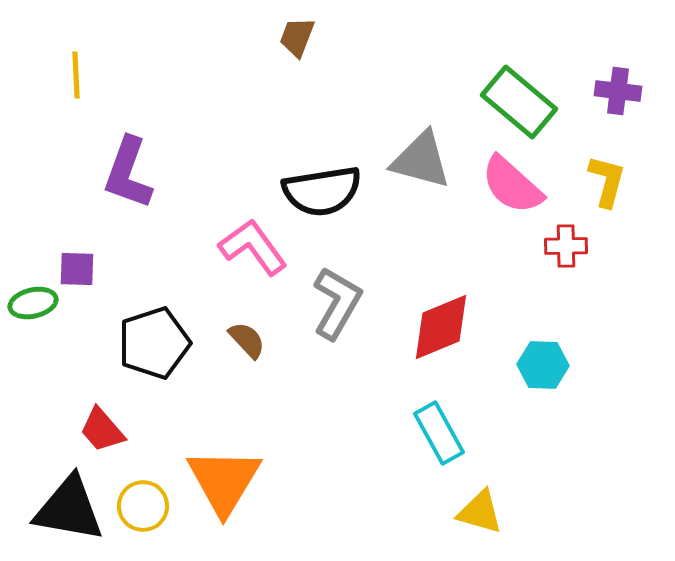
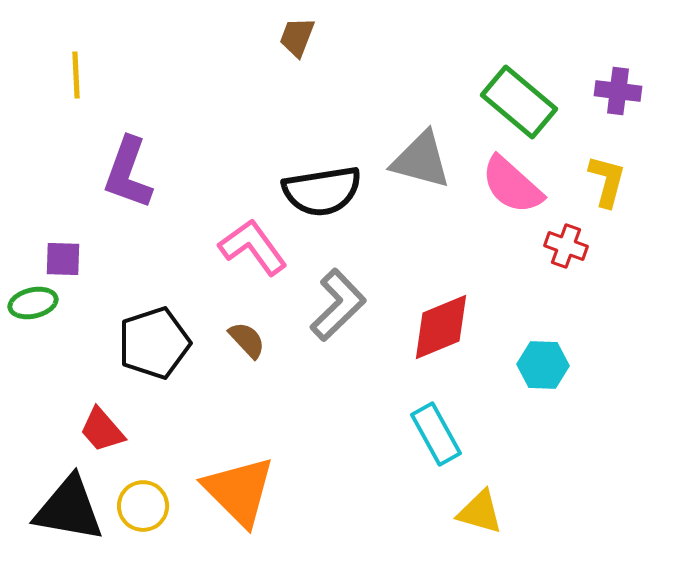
red cross: rotated 21 degrees clockwise
purple square: moved 14 px left, 10 px up
gray L-shape: moved 1 px right, 2 px down; rotated 16 degrees clockwise
cyan rectangle: moved 3 px left, 1 px down
orange triangle: moved 15 px right, 10 px down; rotated 16 degrees counterclockwise
